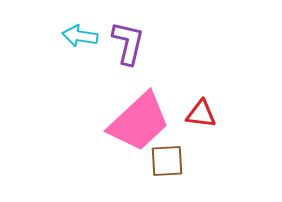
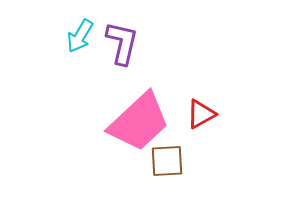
cyan arrow: rotated 68 degrees counterclockwise
purple L-shape: moved 6 px left
red triangle: rotated 36 degrees counterclockwise
